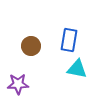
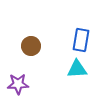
blue rectangle: moved 12 px right
cyan triangle: rotated 15 degrees counterclockwise
